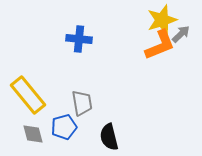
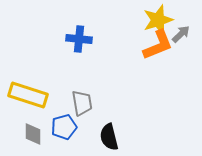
yellow star: moved 4 px left
orange L-shape: moved 2 px left
yellow rectangle: rotated 33 degrees counterclockwise
gray diamond: rotated 15 degrees clockwise
